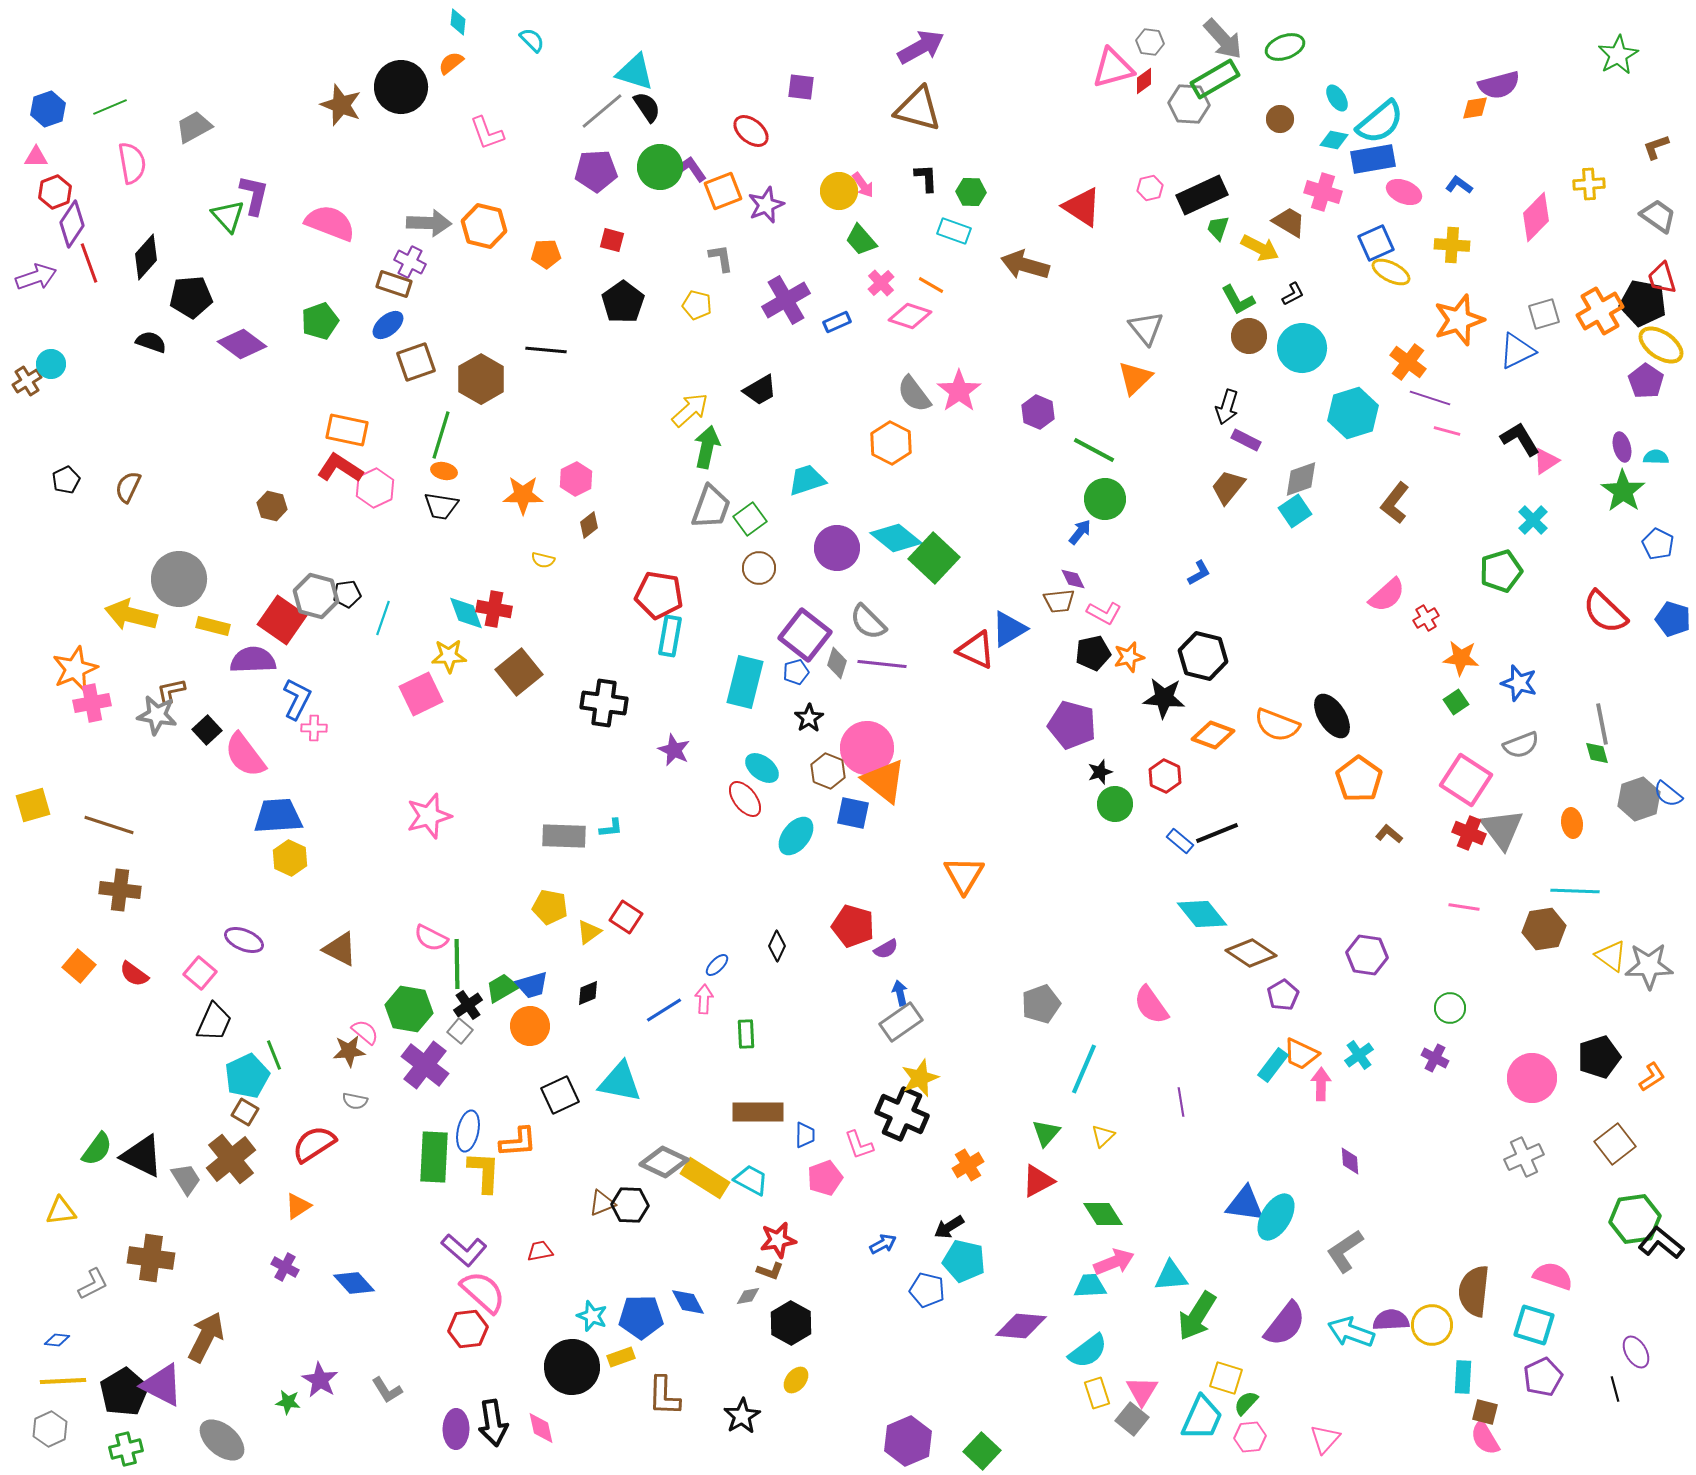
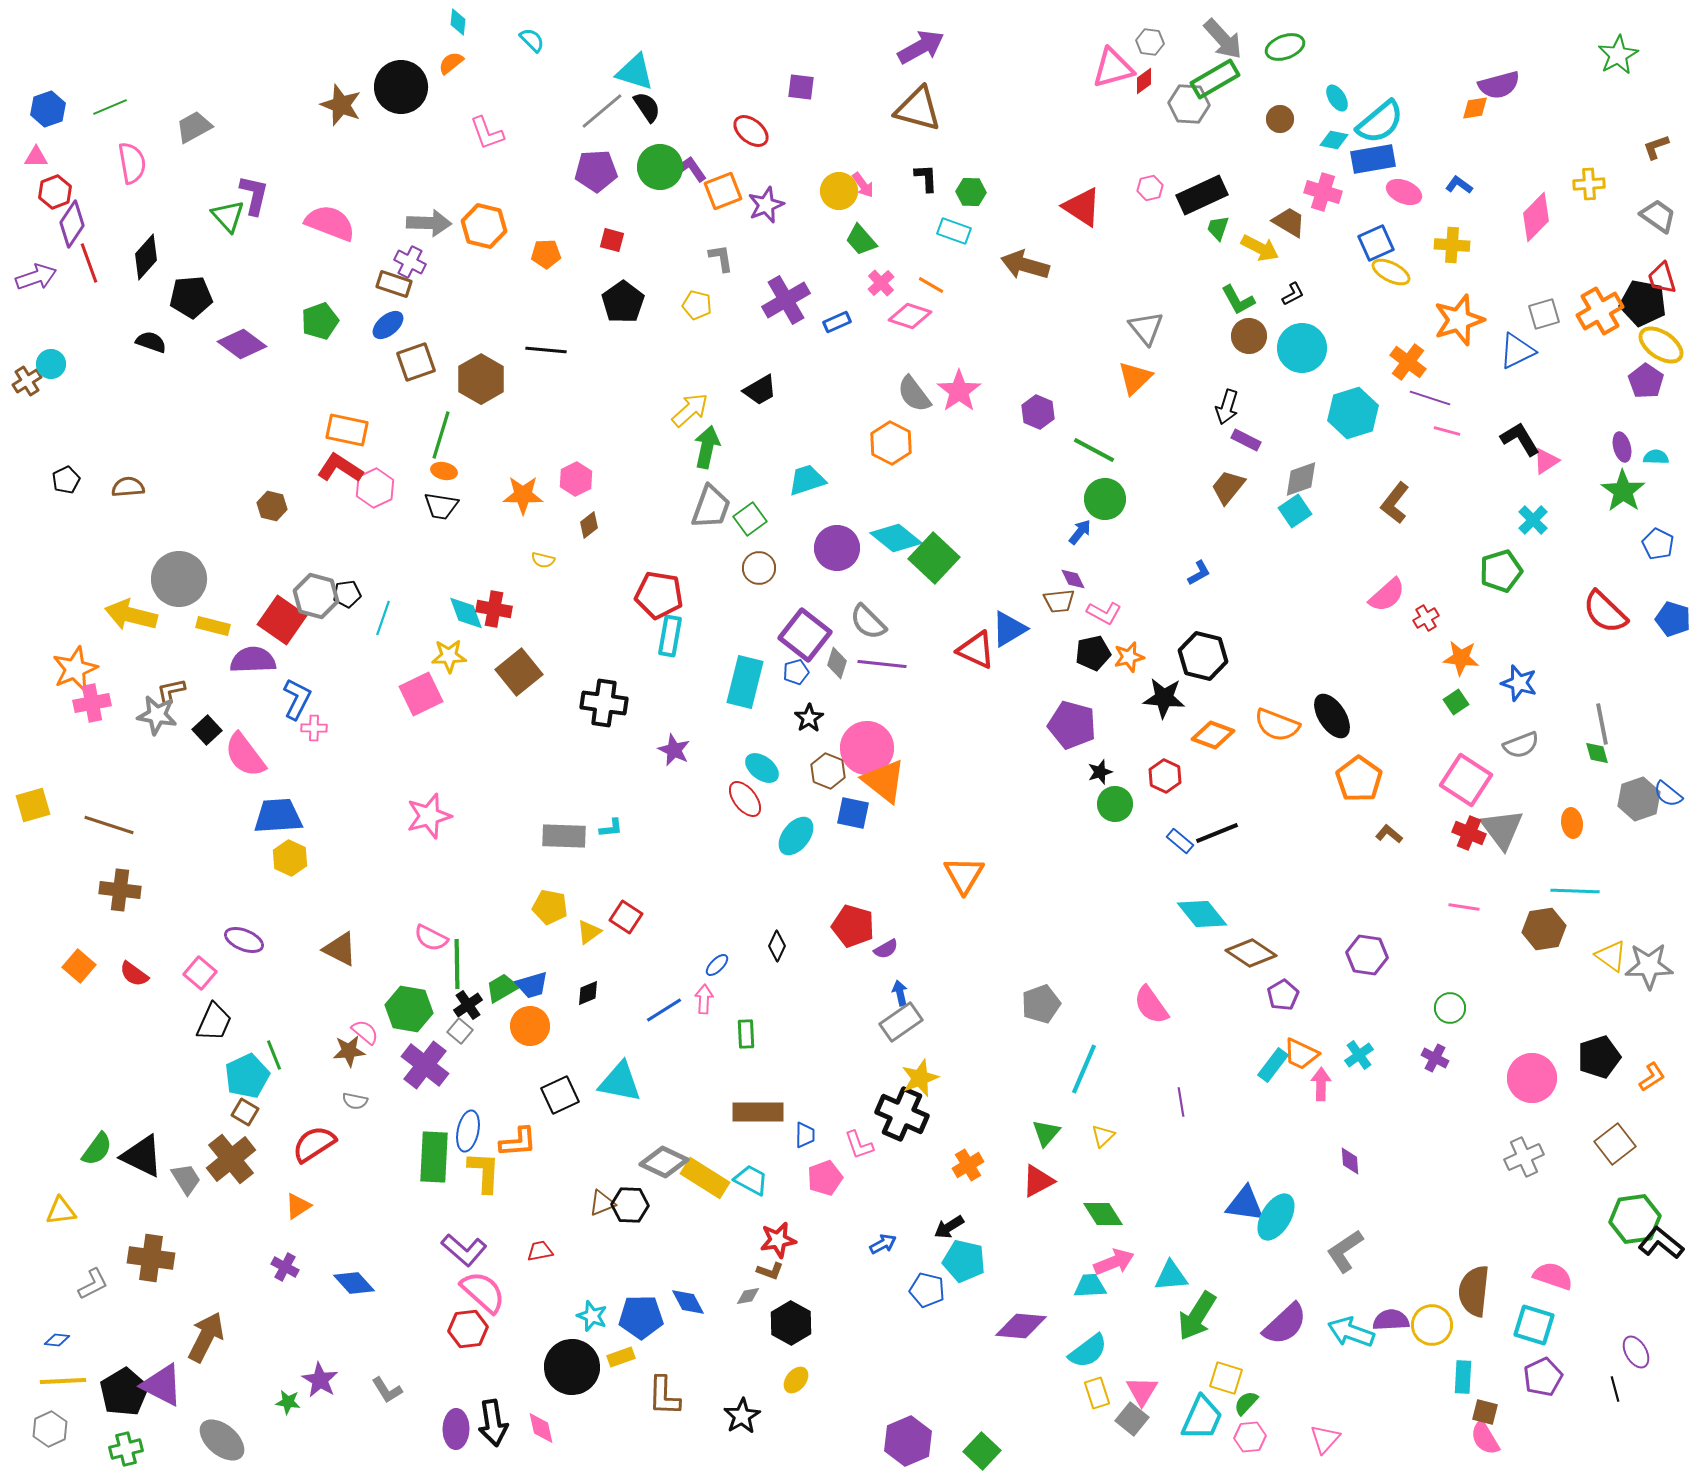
brown semicircle at (128, 487): rotated 60 degrees clockwise
purple semicircle at (1285, 1324): rotated 9 degrees clockwise
